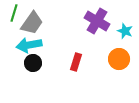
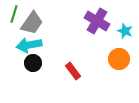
green line: moved 1 px down
red rectangle: moved 3 px left, 9 px down; rotated 54 degrees counterclockwise
